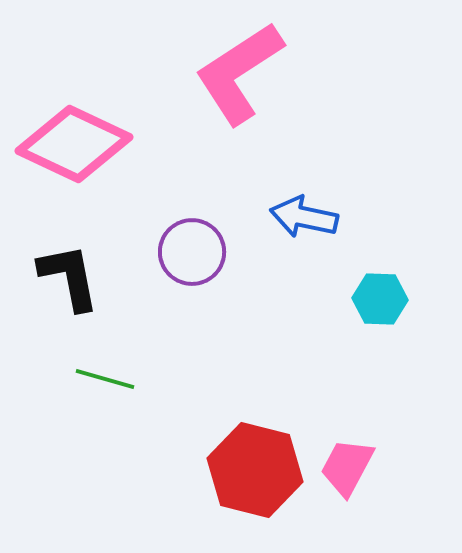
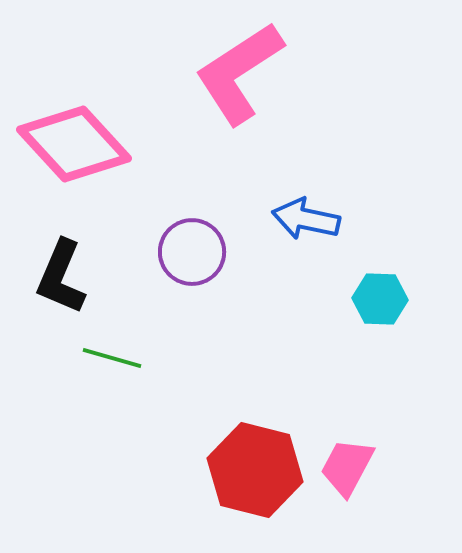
pink diamond: rotated 22 degrees clockwise
blue arrow: moved 2 px right, 2 px down
black L-shape: moved 8 px left; rotated 146 degrees counterclockwise
green line: moved 7 px right, 21 px up
